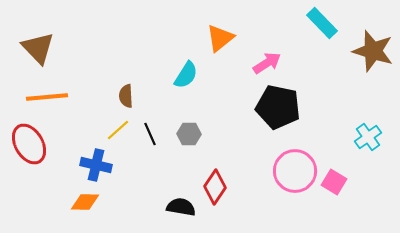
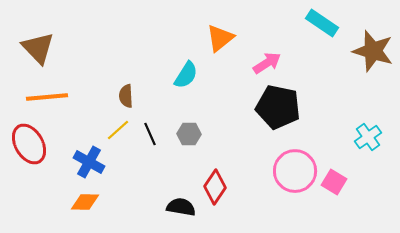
cyan rectangle: rotated 12 degrees counterclockwise
blue cross: moved 7 px left, 3 px up; rotated 16 degrees clockwise
